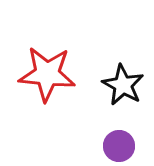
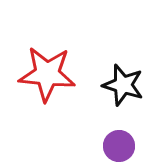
black star: rotated 12 degrees counterclockwise
